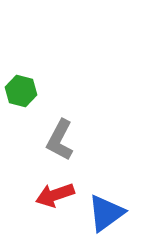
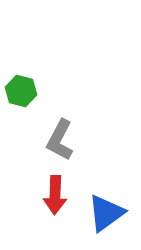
red arrow: rotated 69 degrees counterclockwise
